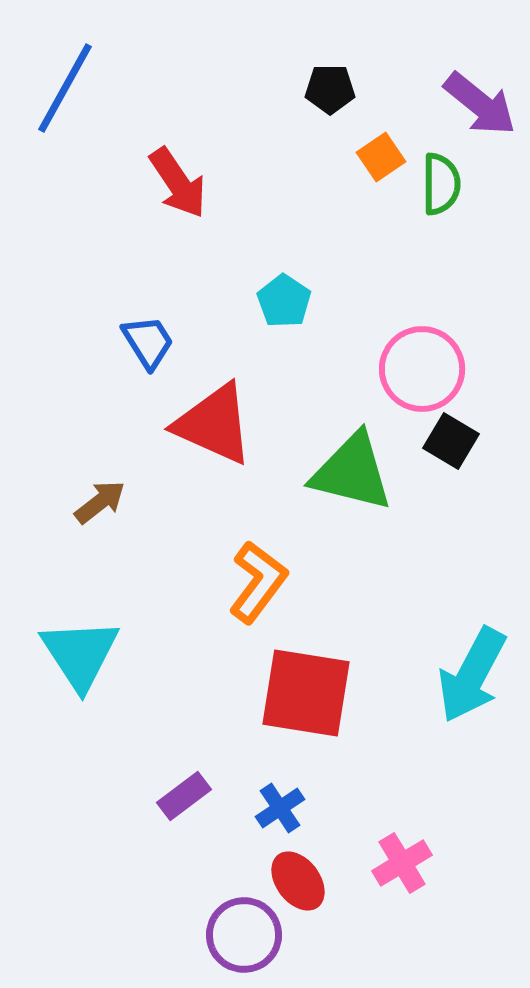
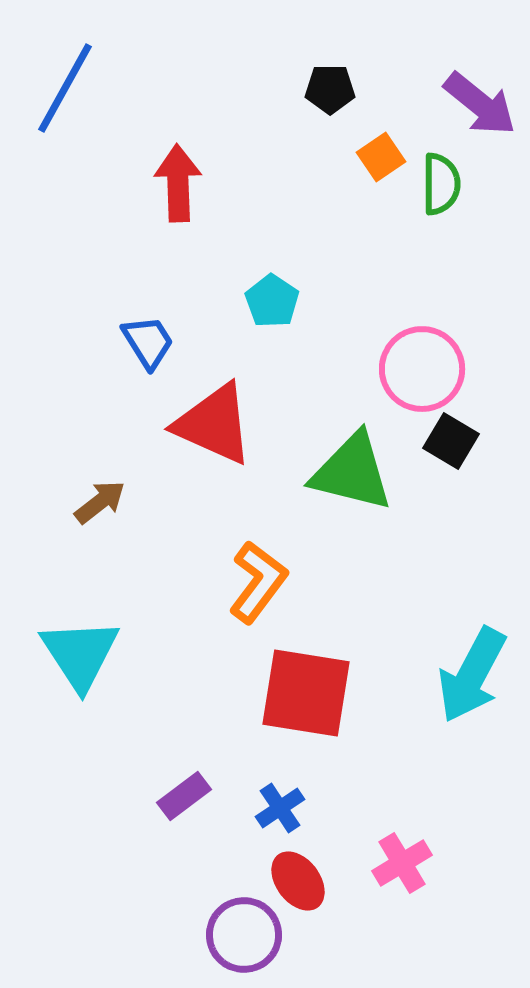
red arrow: rotated 148 degrees counterclockwise
cyan pentagon: moved 12 px left
